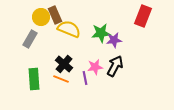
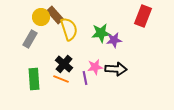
brown rectangle: rotated 18 degrees counterclockwise
yellow semicircle: rotated 50 degrees clockwise
black arrow: moved 1 px right, 3 px down; rotated 65 degrees clockwise
